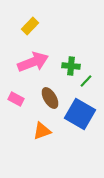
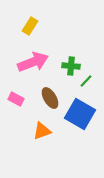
yellow rectangle: rotated 12 degrees counterclockwise
